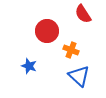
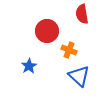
red semicircle: moved 1 px left; rotated 24 degrees clockwise
orange cross: moved 2 px left
blue star: rotated 21 degrees clockwise
